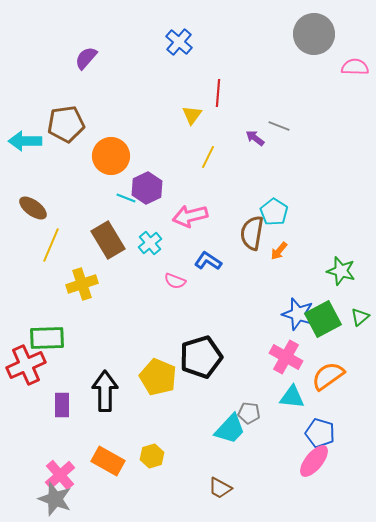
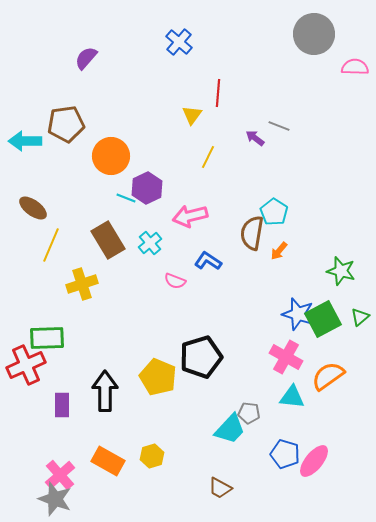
blue pentagon at (320, 433): moved 35 px left, 21 px down
